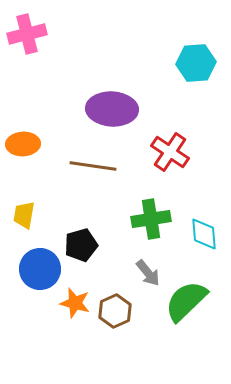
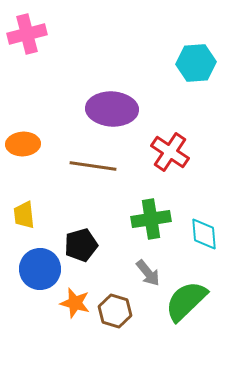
yellow trapezoid: rotated 16 degrees counterclockwise
brown hexagon: rotated 20 degrees counterclockwise
